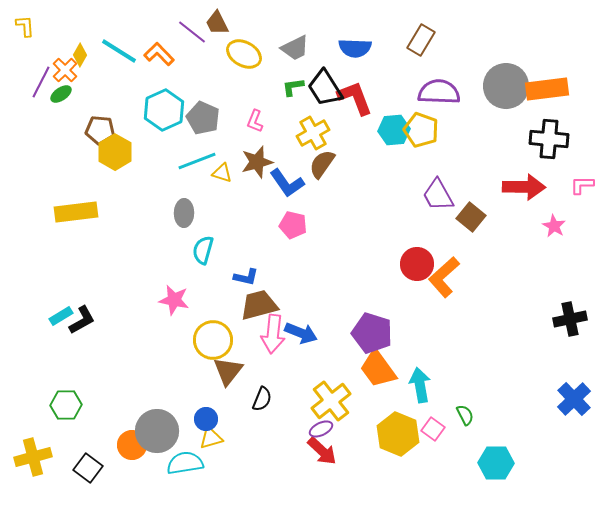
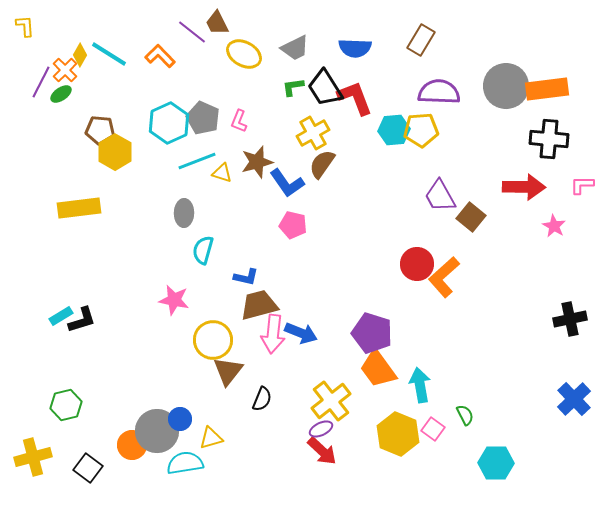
cyan line at (119, 51): moved 10 px left, 3 px down
orange L-shape at (159, 54): moved 1 px right, 2 px down
cyan hexagon at (164, 110): moved 5 px right, 13 px down
pink L-shape at (255, 121): moved 16 px left
yellow pentagon at (421, 130): rotated 24 degrees counterclockwise
purple trapezoid at (438, 195): moved 2 px right, 1 px down
yellow rectangle at (76, 212): moved 3 px right, 4 px up
black L-shape at (82, 320): rotated 12 degrees clockwise
green hexagon at (66, 405): rotated 12 degrees counterclockwise
blue circle at (206, 419): moved 26 px left
